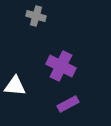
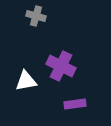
white triangle: moved 11 px right, 5 px up; rotated 15 degrees counterclockwise
purple rectangle: moved 7 px right; rotated 20 degrees clockwise
